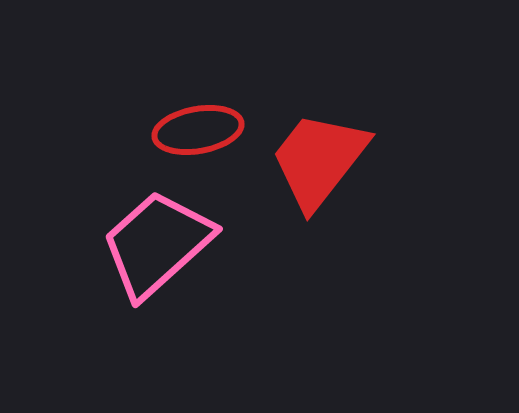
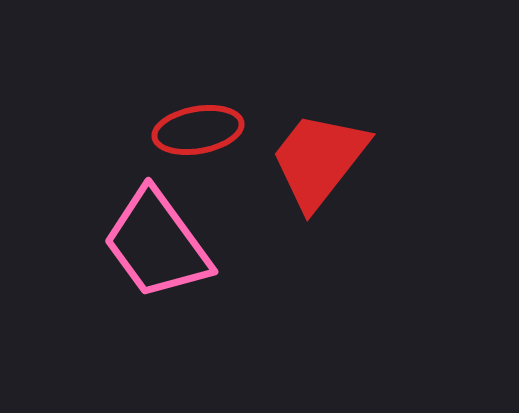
pink trapezoid: rotated 84 degrees counterclockwise
